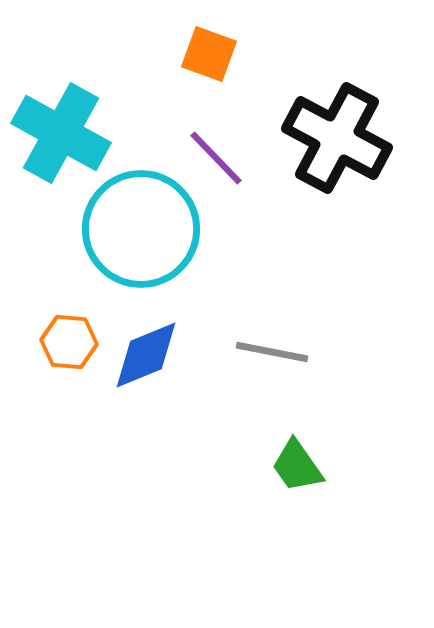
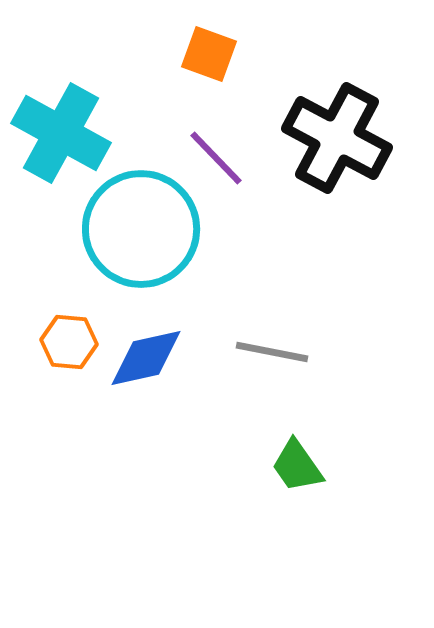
blue diamond: moved 3 px down; rotated 10 degrees clockwise
